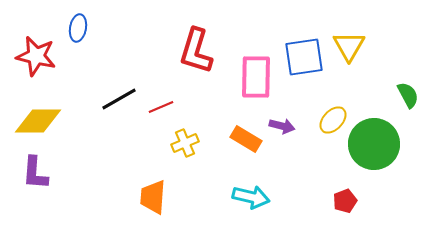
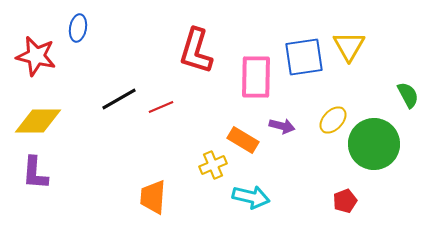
orange rectangle: moved 3 px left, 1 px down
yellow cross: moved 28 px right, 22 px down
